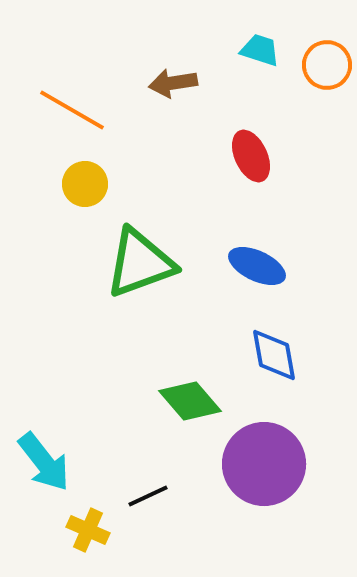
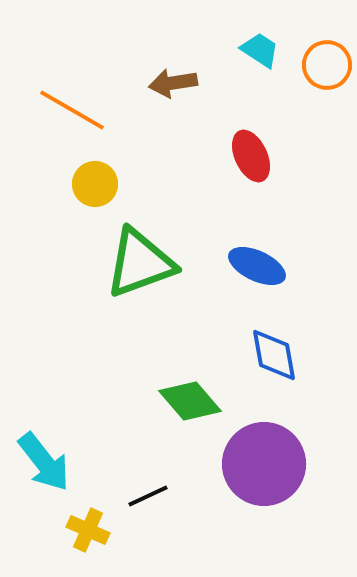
cyan trapezoid: rotated 15 degrees clockwise
yellow circle: moved 10 px right
